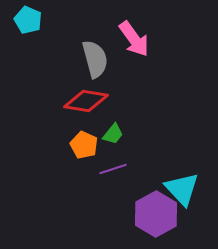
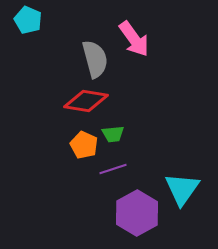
green trapezoid: rotated 45 degrees clockwise
cyan triangle: rotated 18 degrees clockwise
purple hexagon: moved 19 px left, 1 px up
